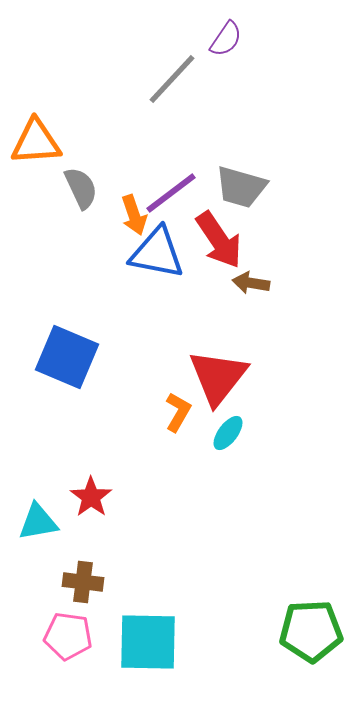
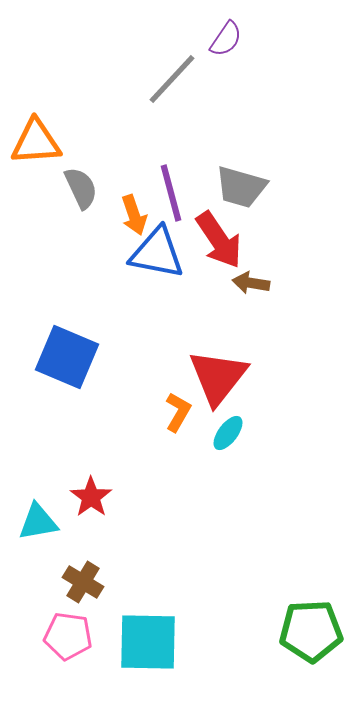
purple line: rotated 68 degrees counterclockwise
brown cross: rotated 24 degrees clockwise
